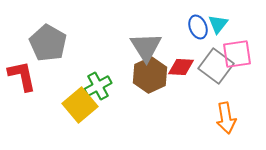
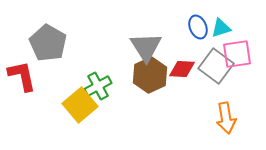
cyan triangle: moved 3 px right, 4 px down; rotated 35 degrees clockwise
red diamond: moved 1 px right, 2 px down
